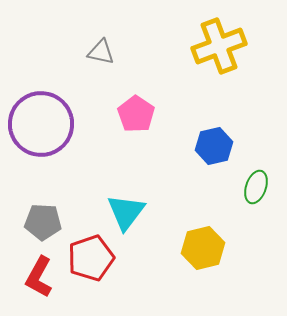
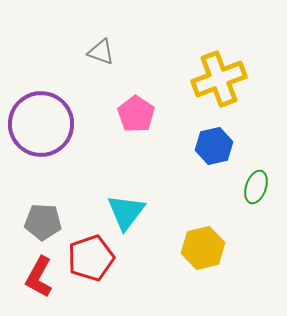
yellow cross: moved 33 px down
gray triangle: rotated 8 degrees clockwise
